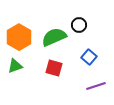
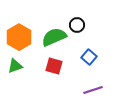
black circle: moved 2 px left
red square: moved 2 px up
purple line: moved 3 px left, 4 px down
